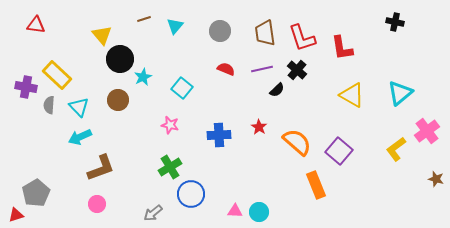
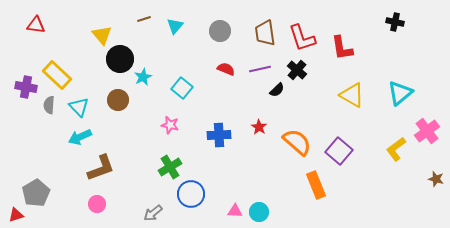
purple line at (262, 69): moved 2 px left
